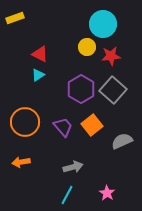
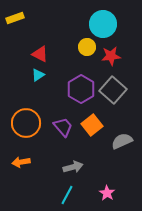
orange circle: moved 1 px right, 1 px down
